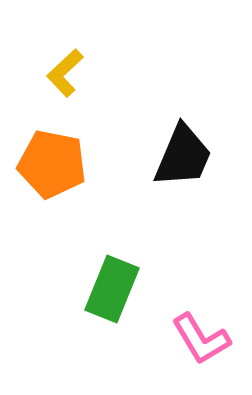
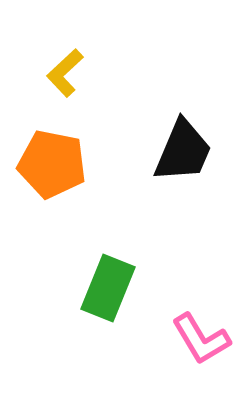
black trapezoid: moved 5 px up
green rectangle: moved 4 px left, 1 px up
